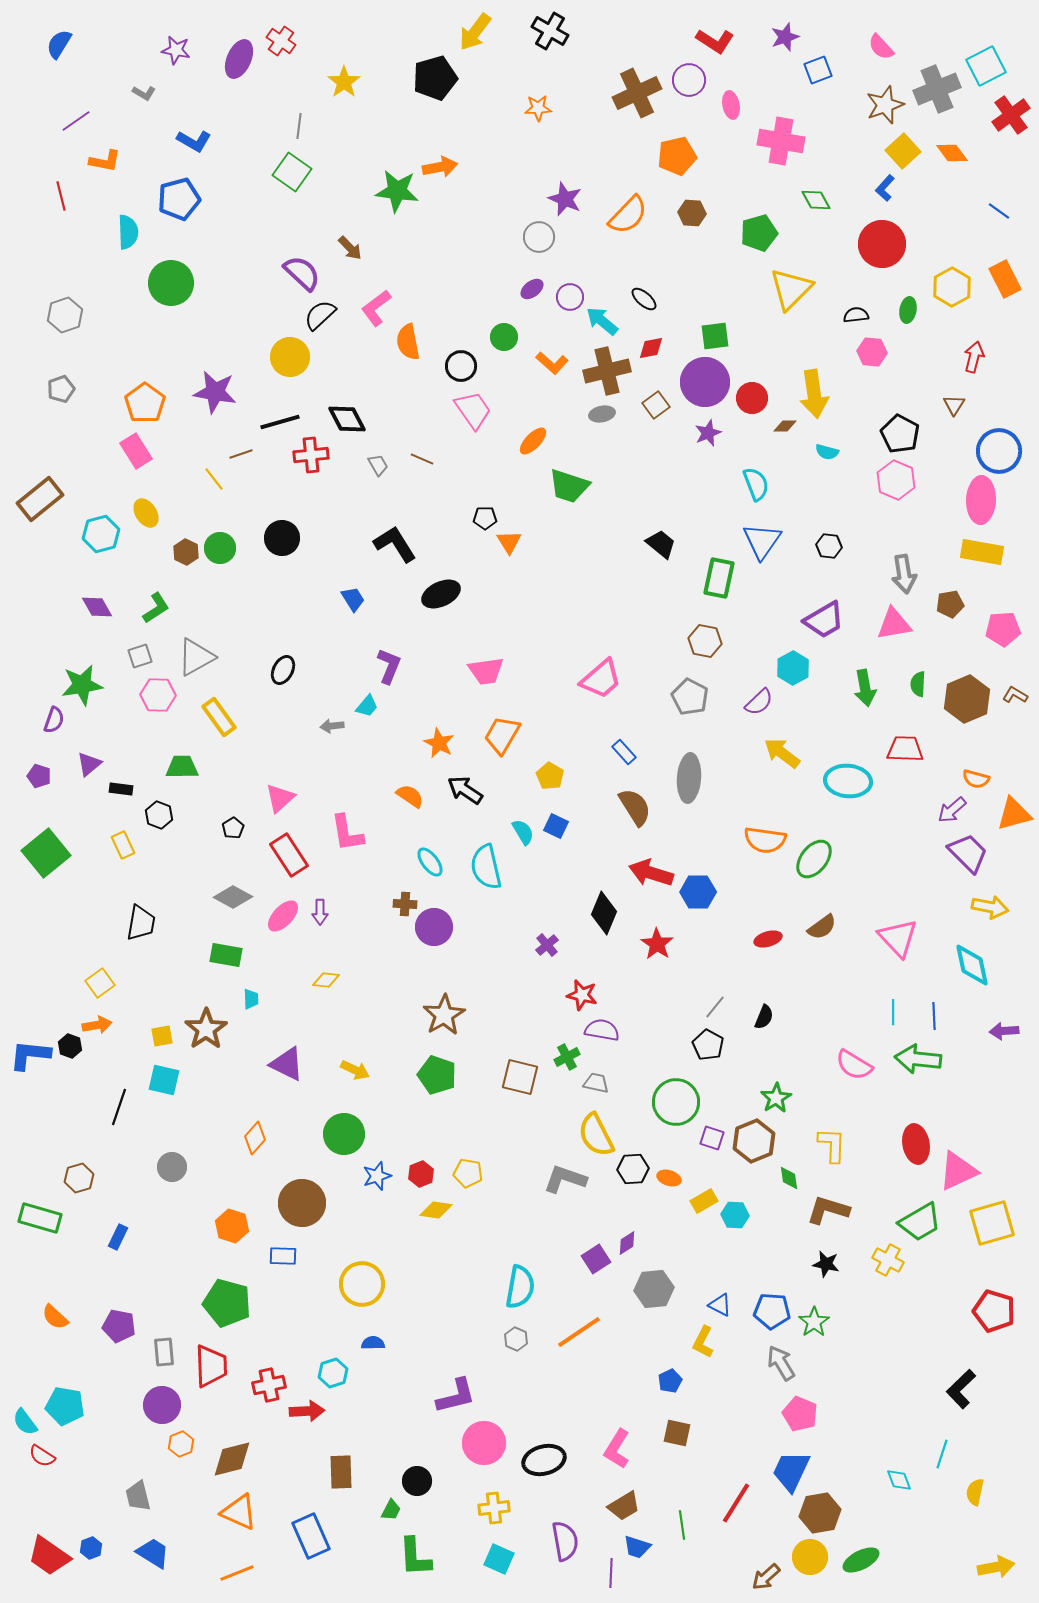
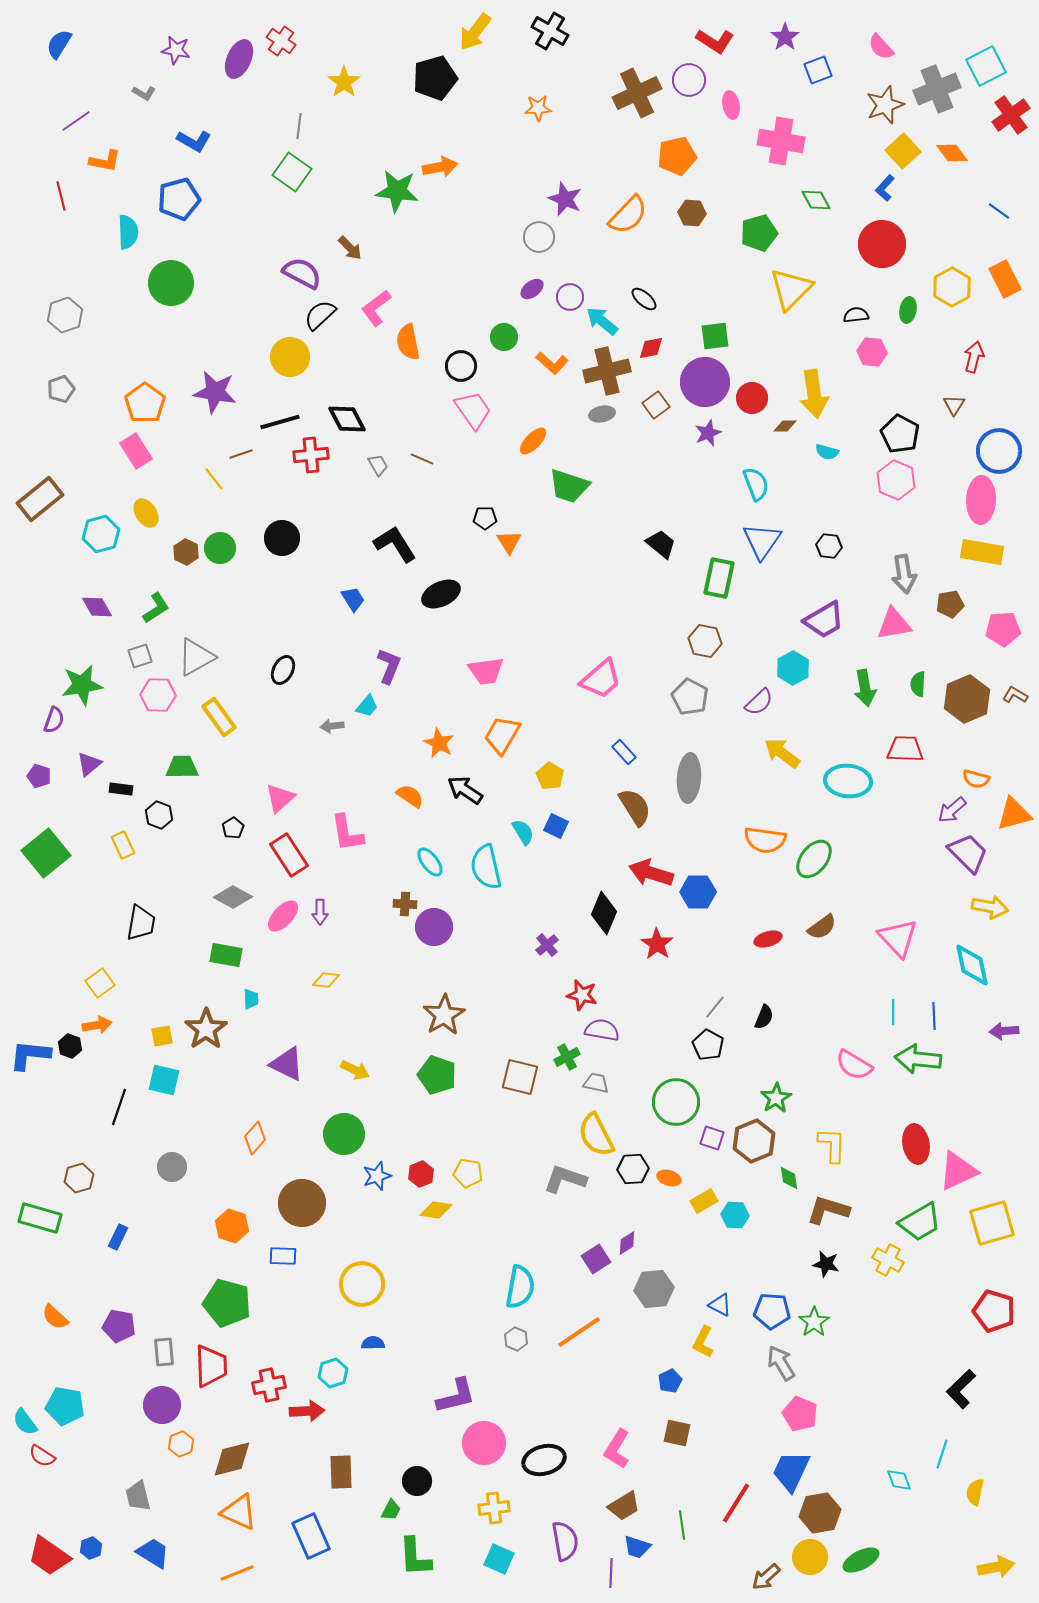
purple star at (785, 37): rotated 16 degrees counterclockwise
purple semicircle at (302, 273): rotated 15 degrees counterclockwise
